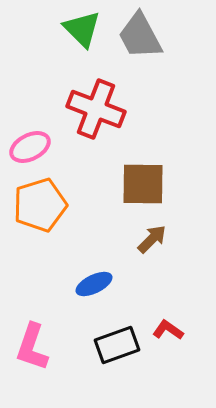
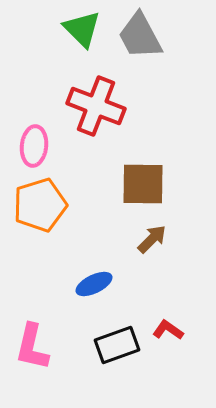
red cross: moved 3 px up
pink ellipse: moved 4 px right, 1 px up; rotated 57 degrees counterclockwise
pink L-shape: rotated 6 degrees counterclockwise
